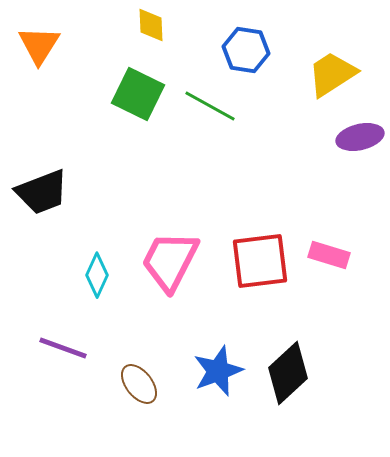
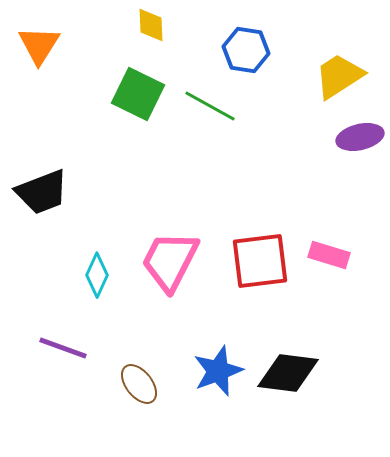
yellow trapezoid: moved 7 px right, 2 px down
black diamond: rotated 50 degrees clockwise
